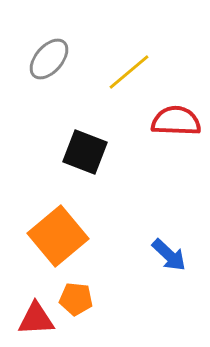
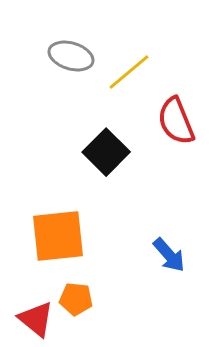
gray ellipse: moved 22 px right, 3 px up; rotated 66 degrees clockwise
red semicircle: rotated 114 degrees counterclockwise
black square: moved 21 px right; rotated 24 degrees clockwise
orange square: rotated 34 degrees clockwise
blue arrow: rotated 6 degrees clockwise
red triangle: rotated 42 degrees clockwise
